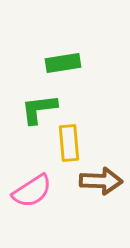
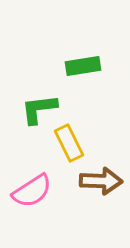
green rectangle: moved 20 px right, 3 px down
yellow rectangle: rotated 21 degrees counterclockwise
